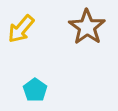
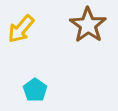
brown star: moved 1 px right, 2 px up
